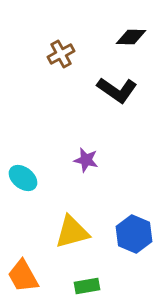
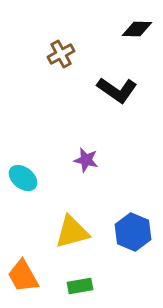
black diamond: moved 6 px right, 8 px up
blue hexagon: moved 1 px left, 2 px up
green rectangle: moved 7 px left
